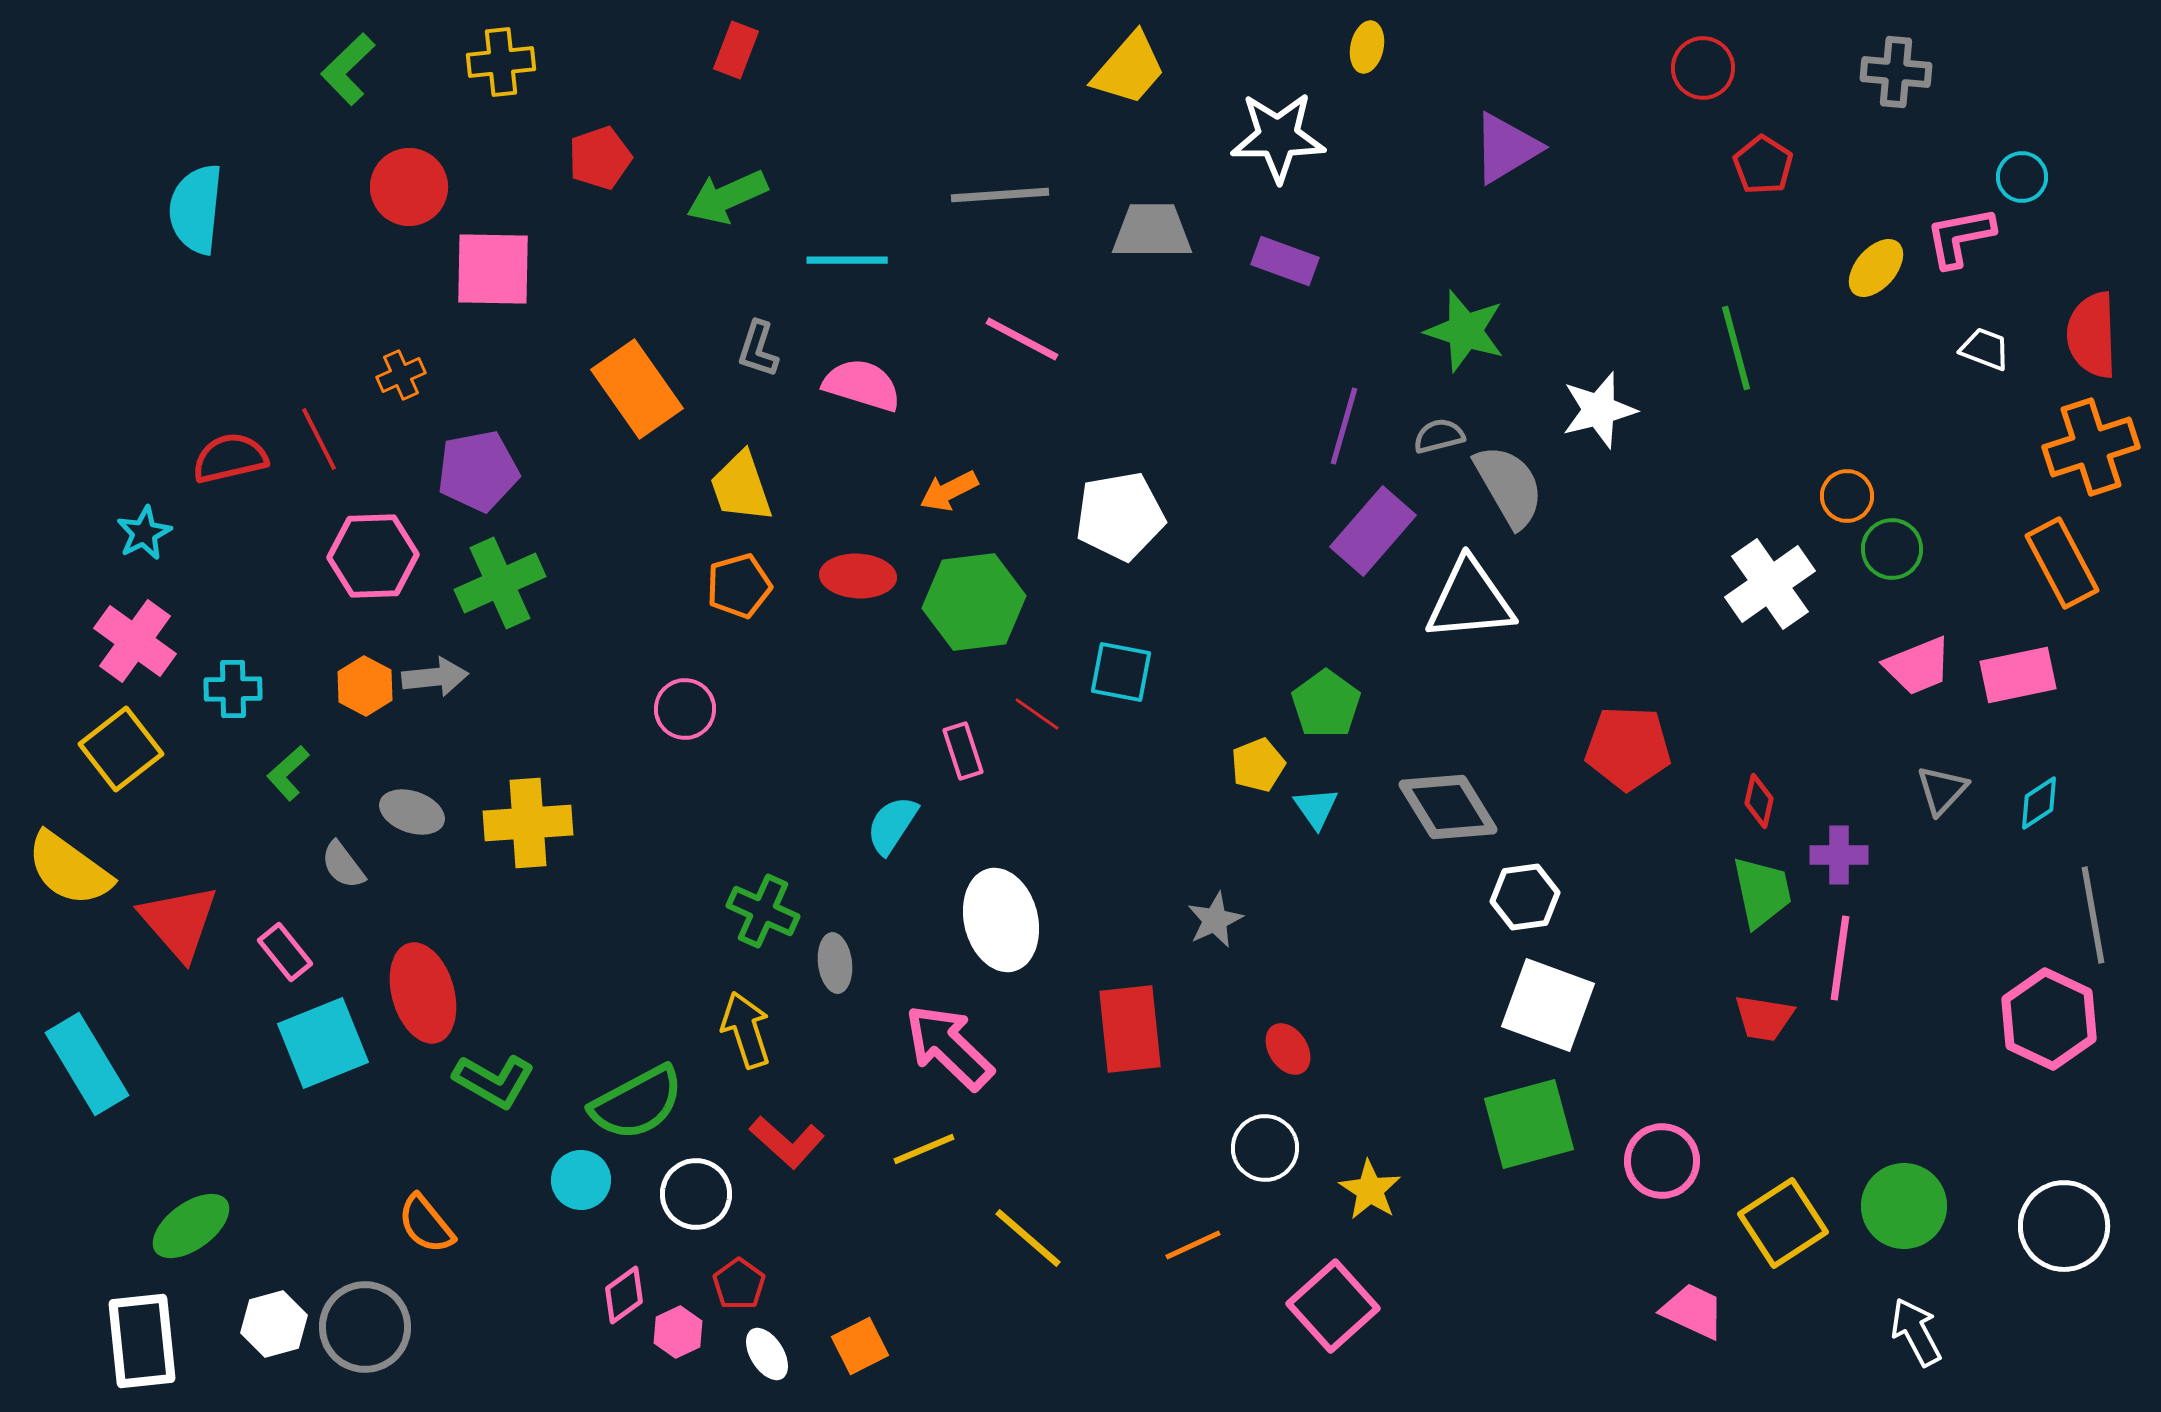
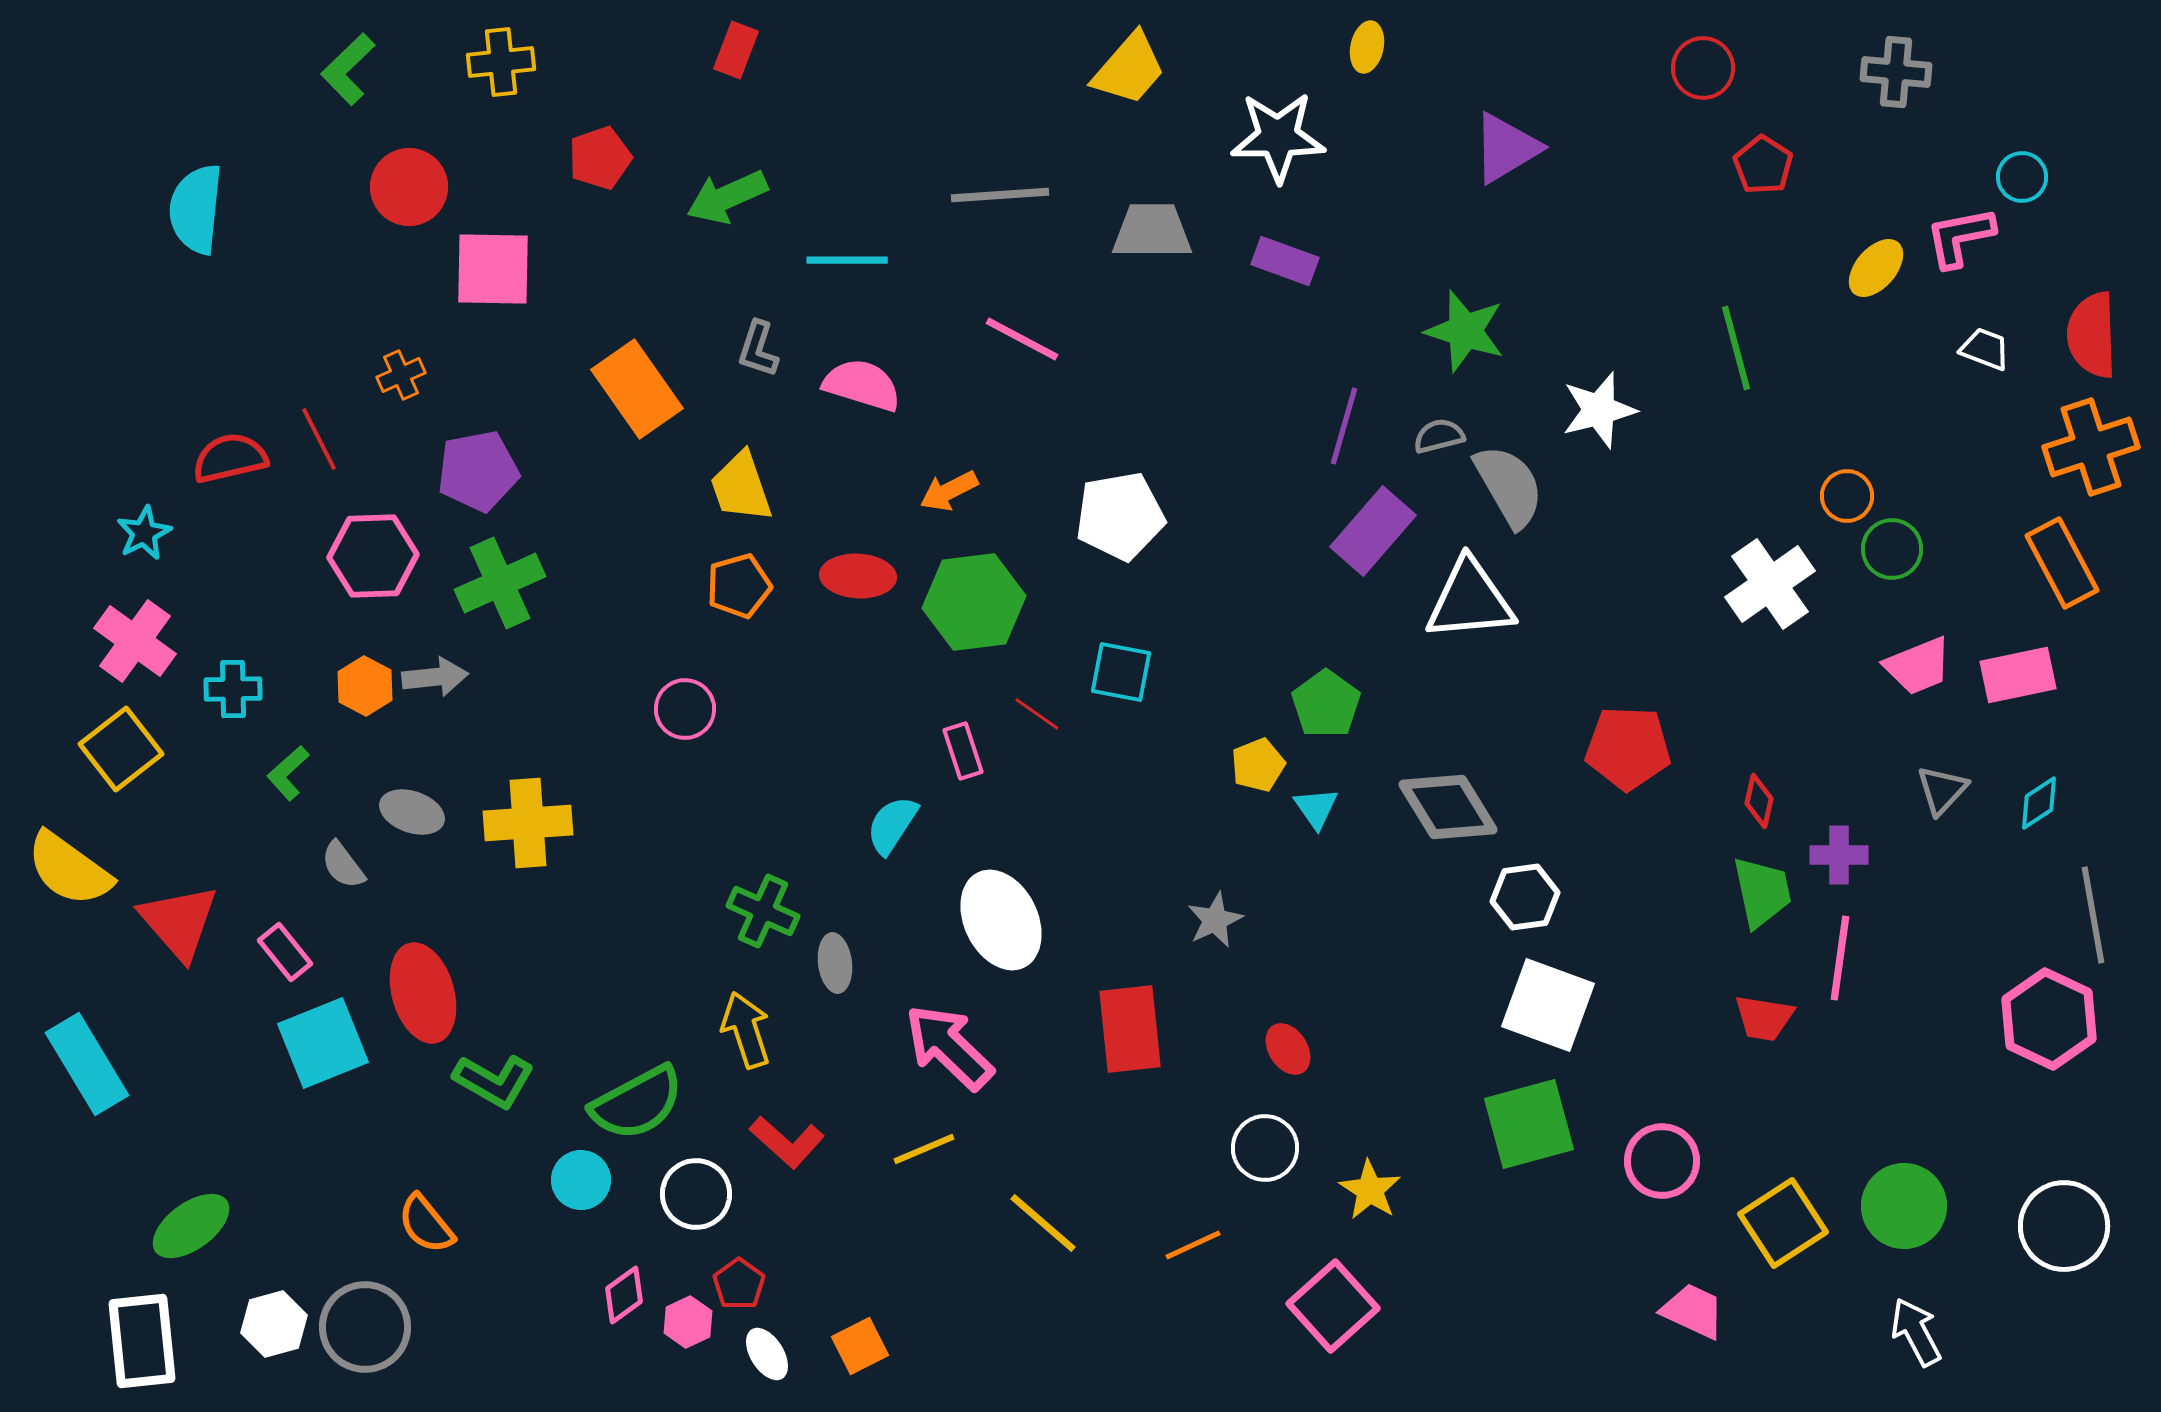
white ellipse at (1001, 920): rotated 12 degrees counterclockwise
yellow line at (1028, 1238): moved 15 px right, 15 px up
pink hexagon at (678, 1332): moved 10 px right, 10 px up
